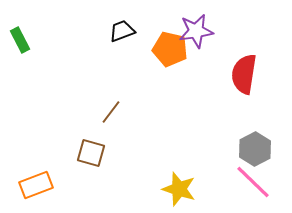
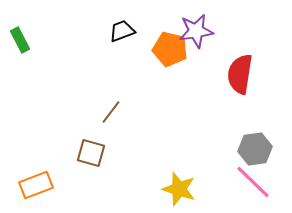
red semicircle: moved 4 px left
gray hexagon: rotated 20 degrees clockwise
